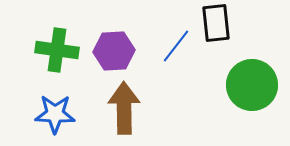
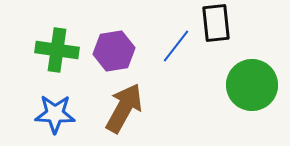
purple hexagon: rotated 6 degrees counterclockwise
brown arrow: rotated 30 degrees clockwise
